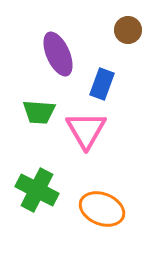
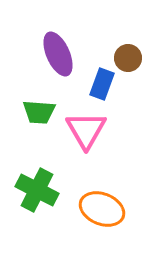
brown circle: moved 28 px down
